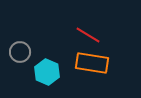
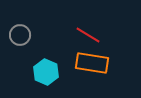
gray circle: moved 17 px up
cyan hexagon: moved 1 px left
